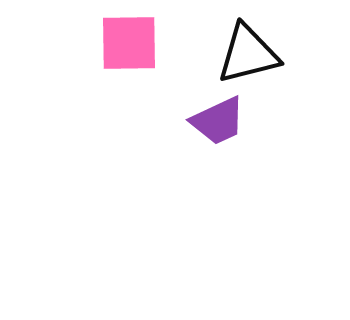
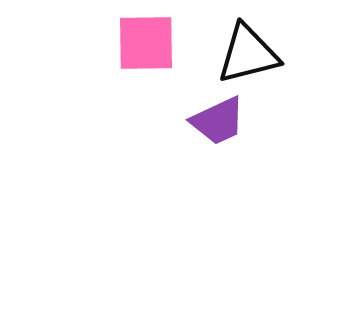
pink square: moved 17 px right
